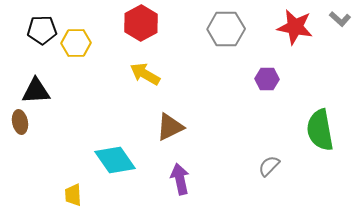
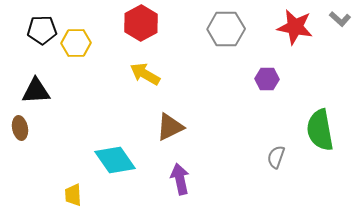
brown ellipse: moved 6 px down
gray semicircle: moved 7 px right, 9 px up; rotated 25 degrees counterclockwise
